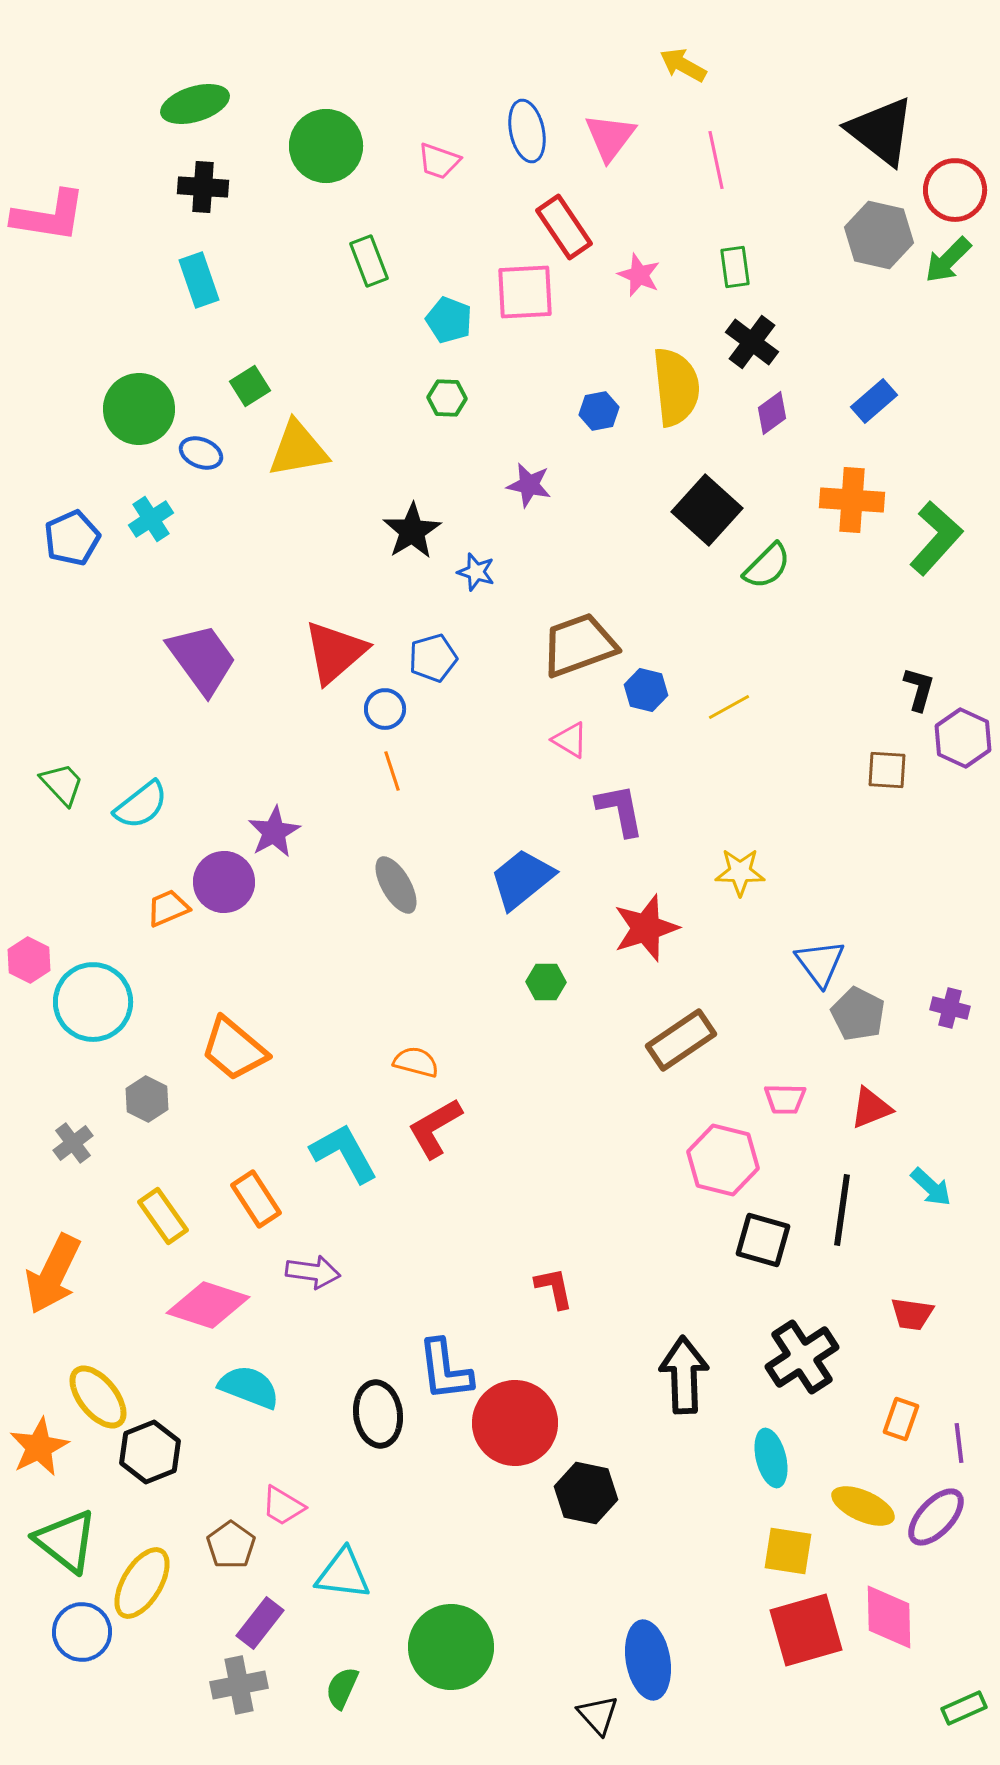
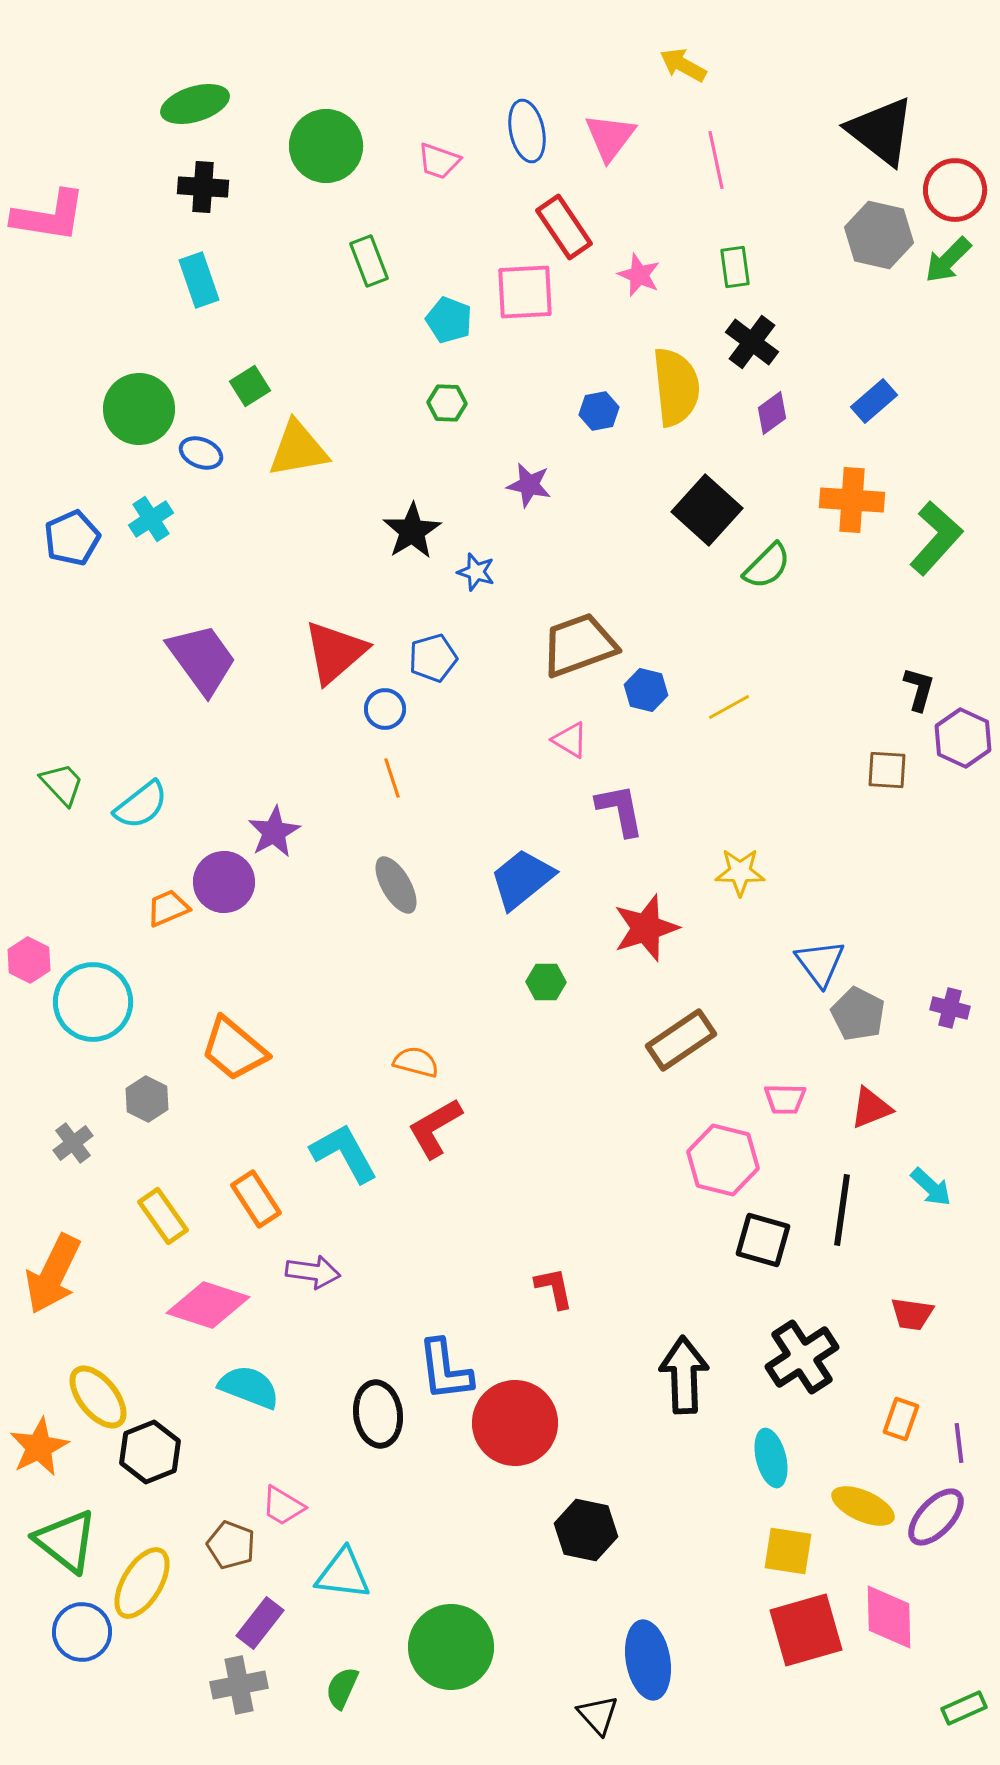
green hexagon at (447, 398): moved 5 px down
orange line at (392, 771): moved 7 px down
black hexagon at (586, 1493): moved 37 px down
brown pentagon at (231, 1545): rotated 15 degrees counterclockwise
